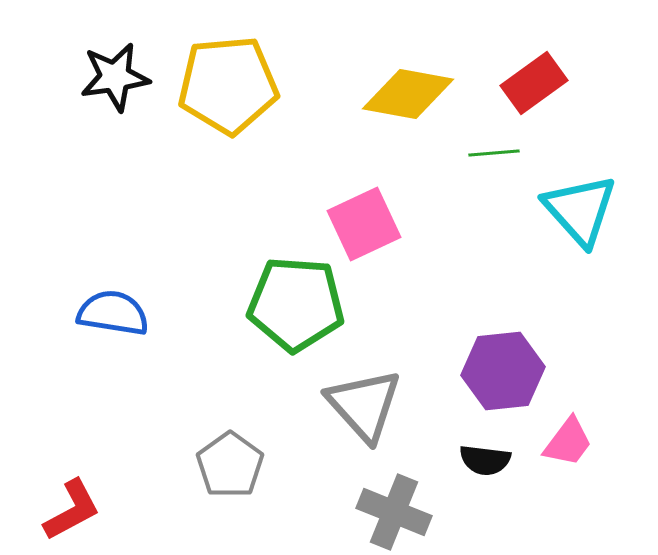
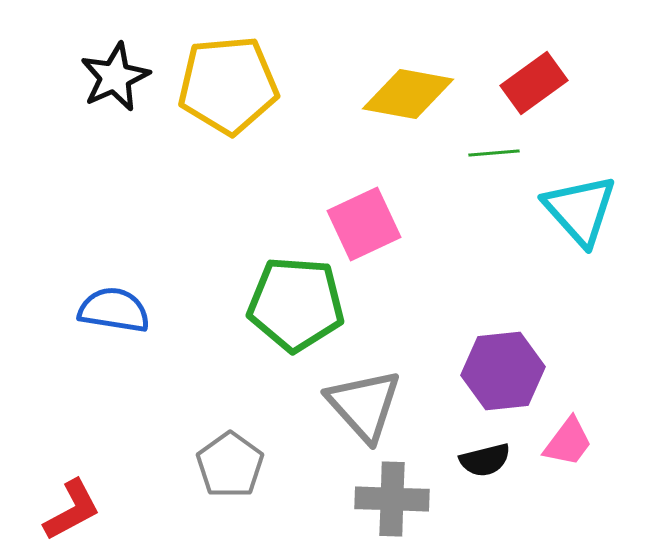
black star: rotated 16 degrees counterclockwise
blue semicircle: moved 1 px right, 3 px up
black semicircle: rotated 21 degrees counterclockwise
gray cross: moved 2 px left, 13 px up; rotated 20 degrees counterclockwise
